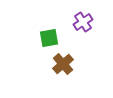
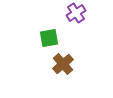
purple cross: moved 7 px left, 9 px up
